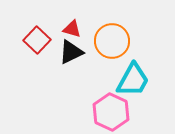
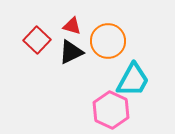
red triangle: moved 3 px up
orange circle: moved 4 px left
pink hexagon: moved 2 px up
